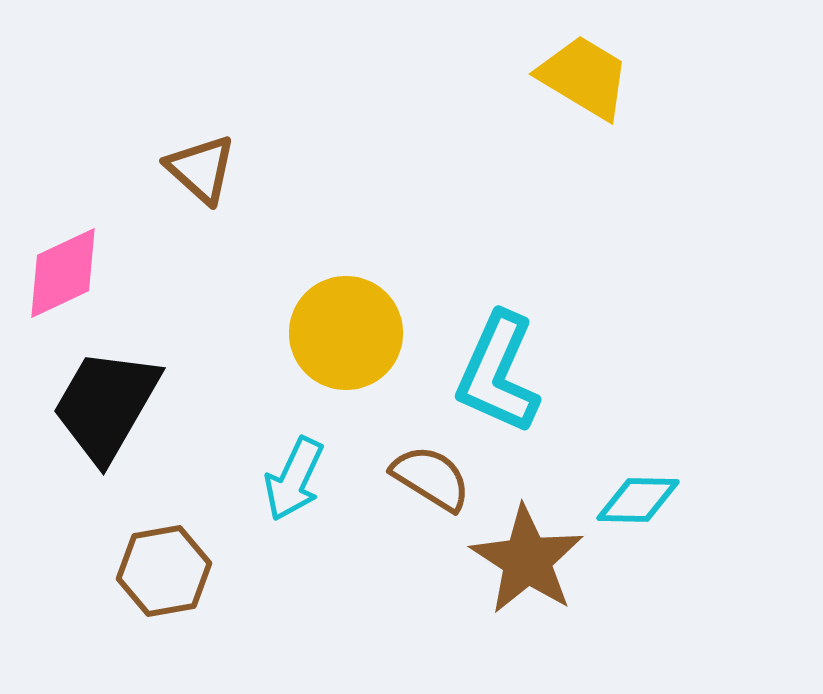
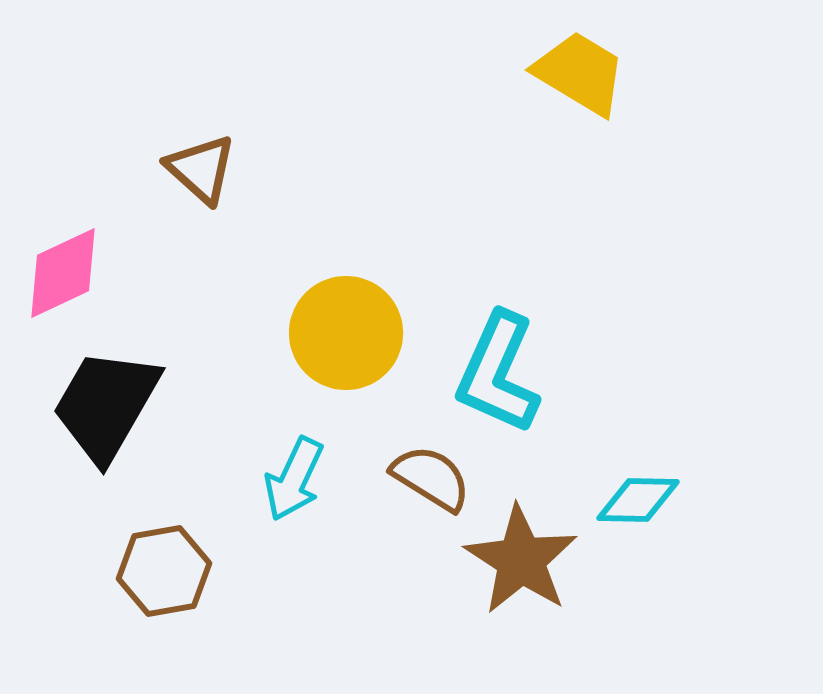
yellow trapezoid: moved 4 px left, 4 px up
brown star: moved 6 px left
